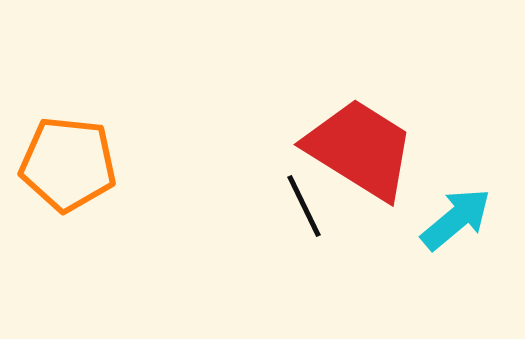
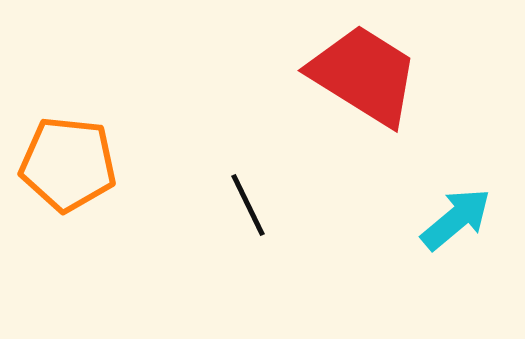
red trapezoid: moved 4 px right, 74 px up
black line: moved 56 px left, 1 px up
